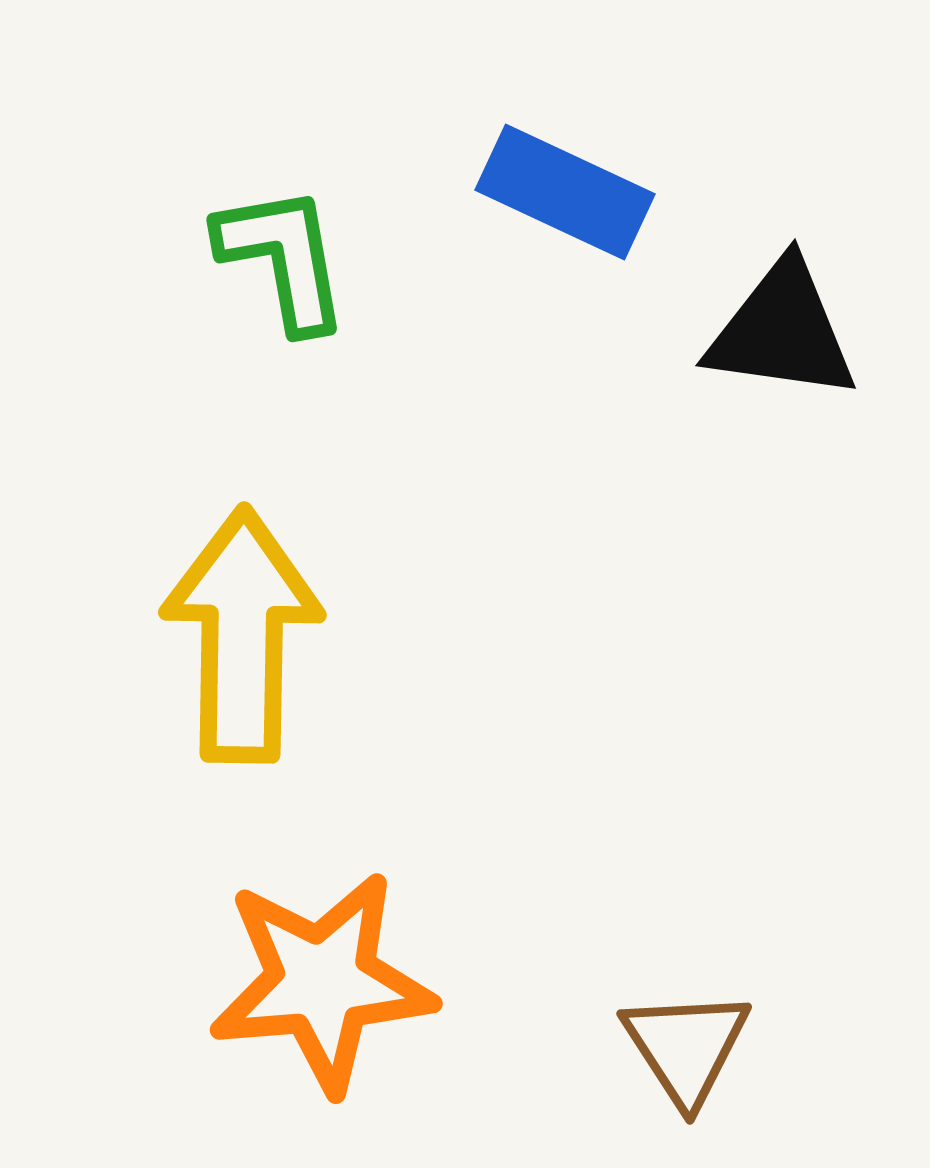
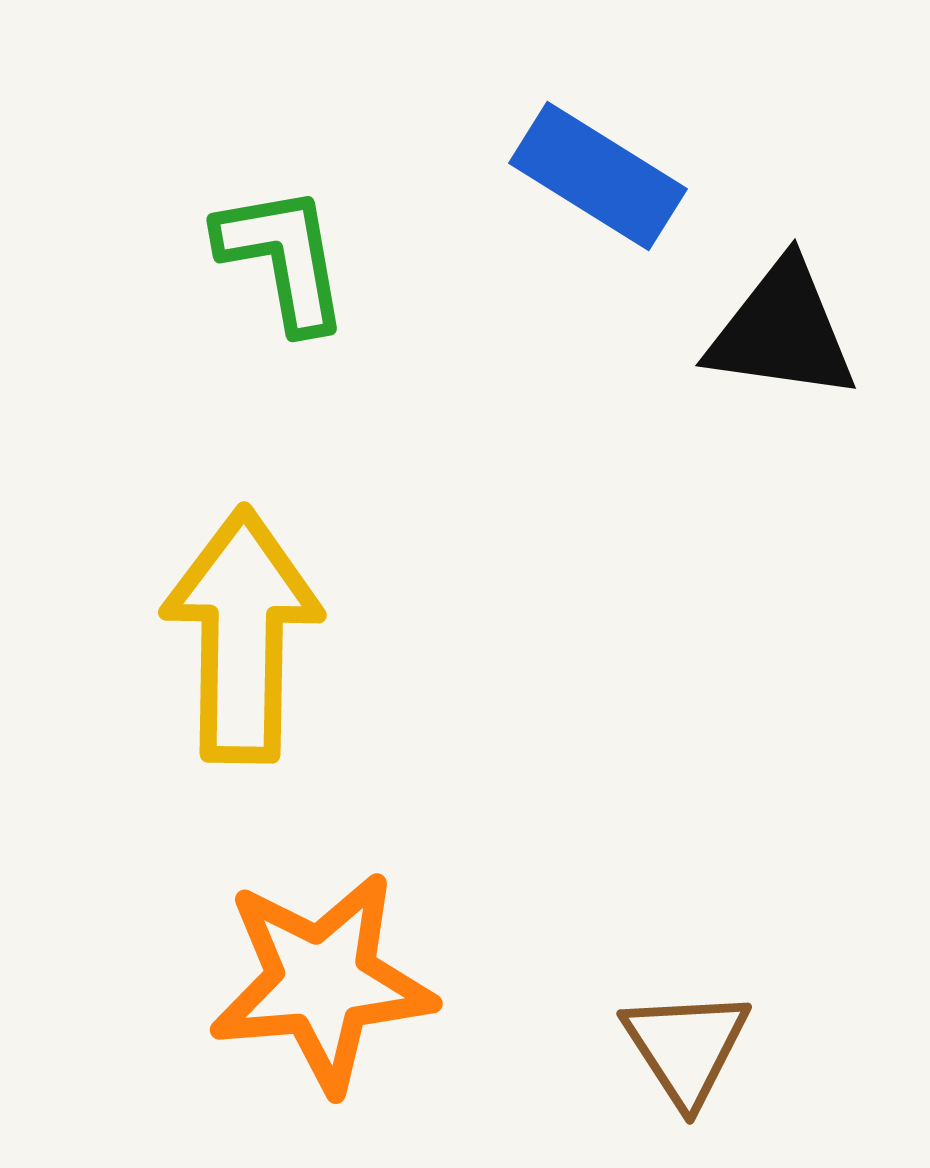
blue rectangle: moved 33 px right, 16 px up; rotated 7 degrees clockwise
